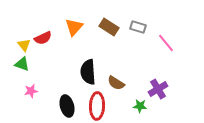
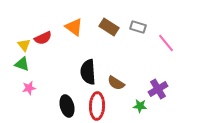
orange triangle: rotated 36 degrees counterclockwise
pink star: moved 2 px left, 3 px up
